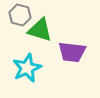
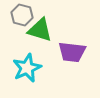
gray hexagon: moved 2 px right
